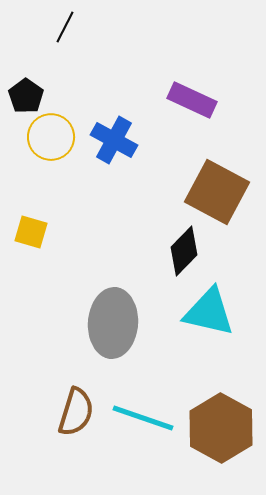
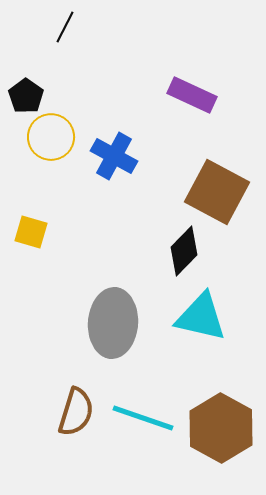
purple rectangle: moved 5 px up
blue cross: moved 16 px down
cyan triangle: moved 8 px left, 5 px down
